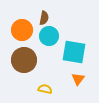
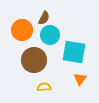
brown semicircle: rotated 16 degrees clockwise
cyan circle: moved 1 px right, 1 px up
brown circle: moved 10 px right
orange triangle: moved 2 px right
yellow semicircle: moved 1 px left, 2 px up; rotated 16 degrees counterclockwise
